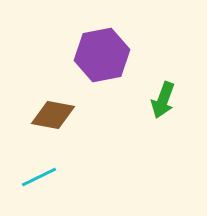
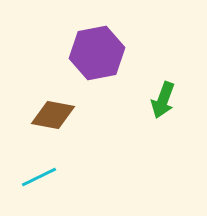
purple hexagon: moved 5 px left, 2 px up
